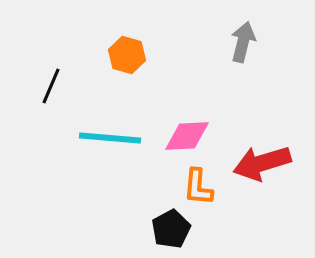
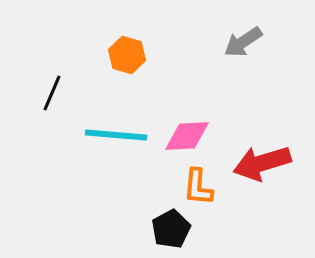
gray arrow: rotated 138 degrees counterclockwise
black line: moved 1 px right, 7 px down
cyan line: moved 6 px right, 3 px up
